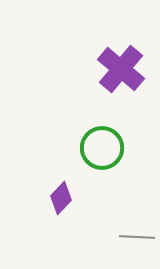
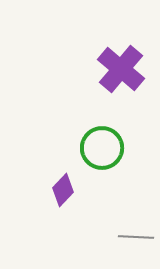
purple diamond: moved 2 px right, 8 px up
gray line: moved 1 px left
